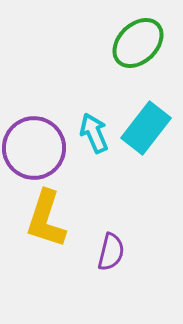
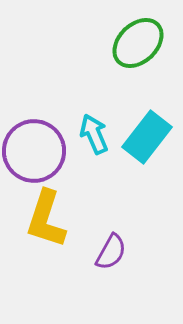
cyan rectangle: moved 1 px right, 9 px down
cyan arrow: moved 1 px down
purple circle: moved 3 px down
purple semicircle: rotated 15 degrees clockwise
